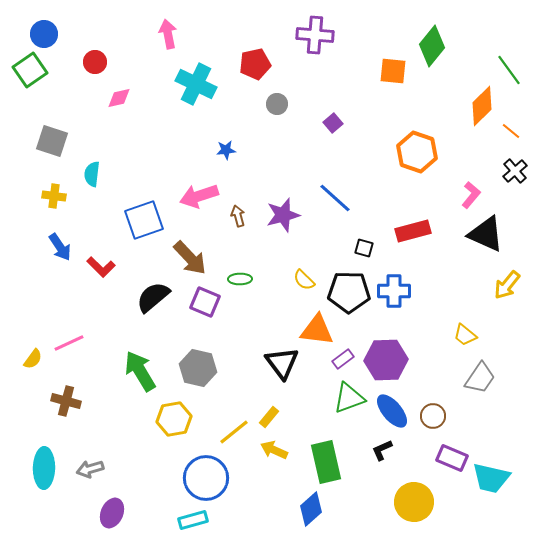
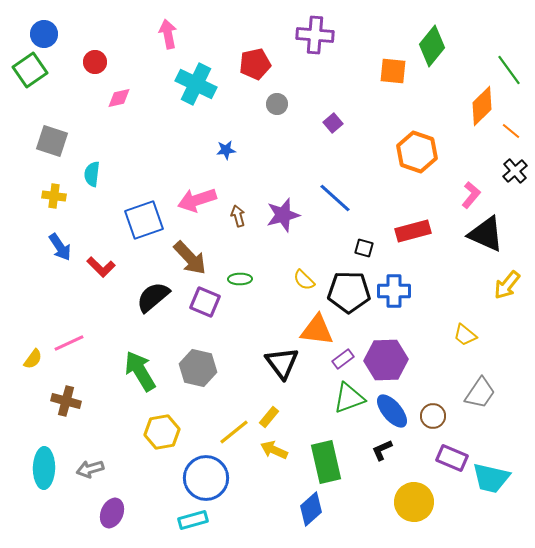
pink arrow at (199, 196): moved 2 px left, 4 px down
gray trapezoid at (480, 378): moved 15 px down
yellow hexagon at (174, 419): moved 12 px left, 13 px down
